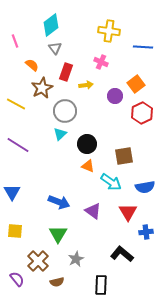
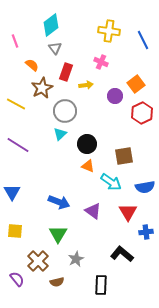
blue line: moved 7 px up; rotated 60 degrees clockwise
